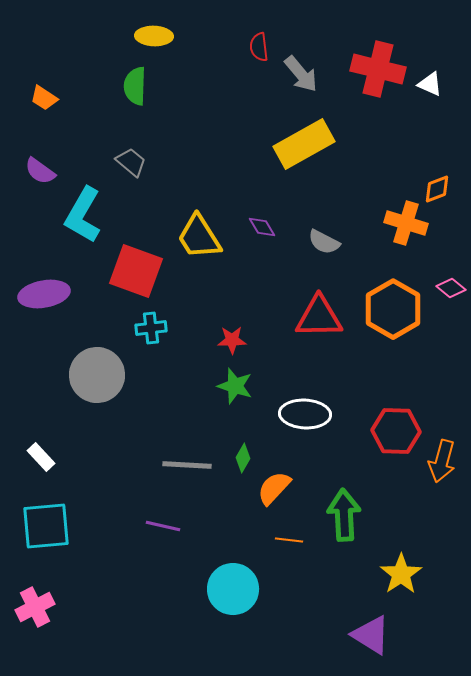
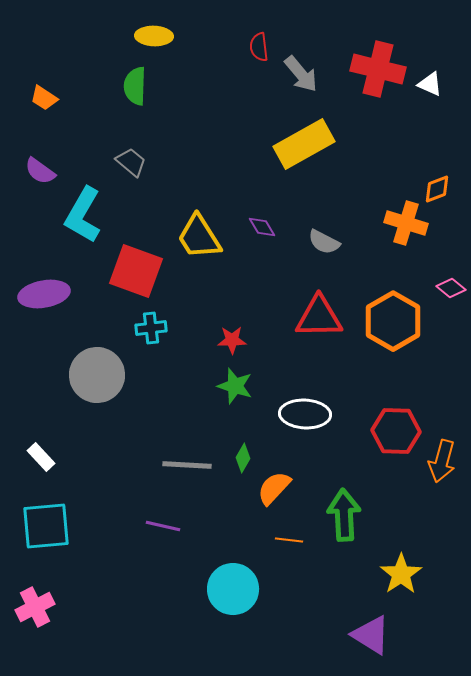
orange hexagon: moved 12 px down
